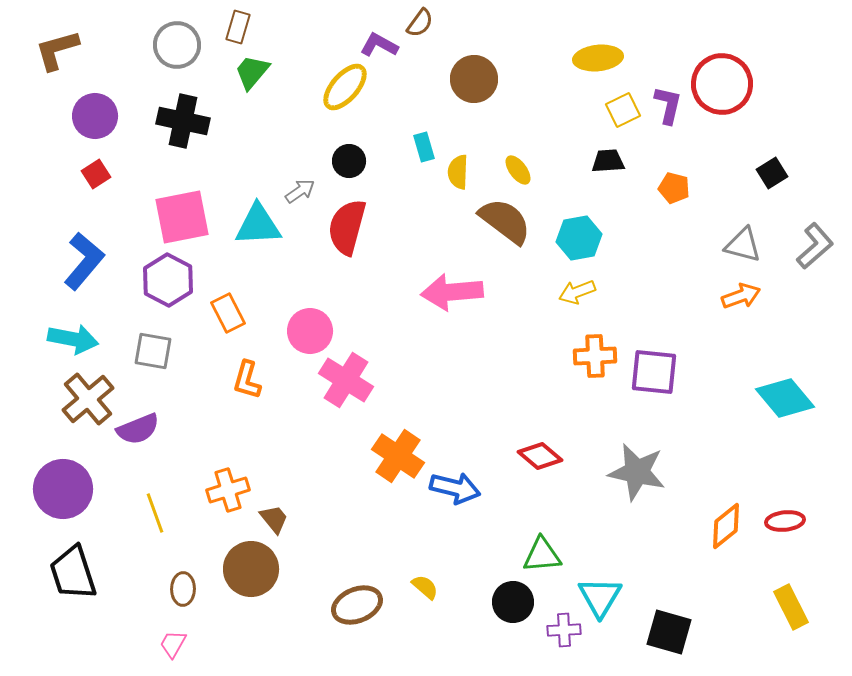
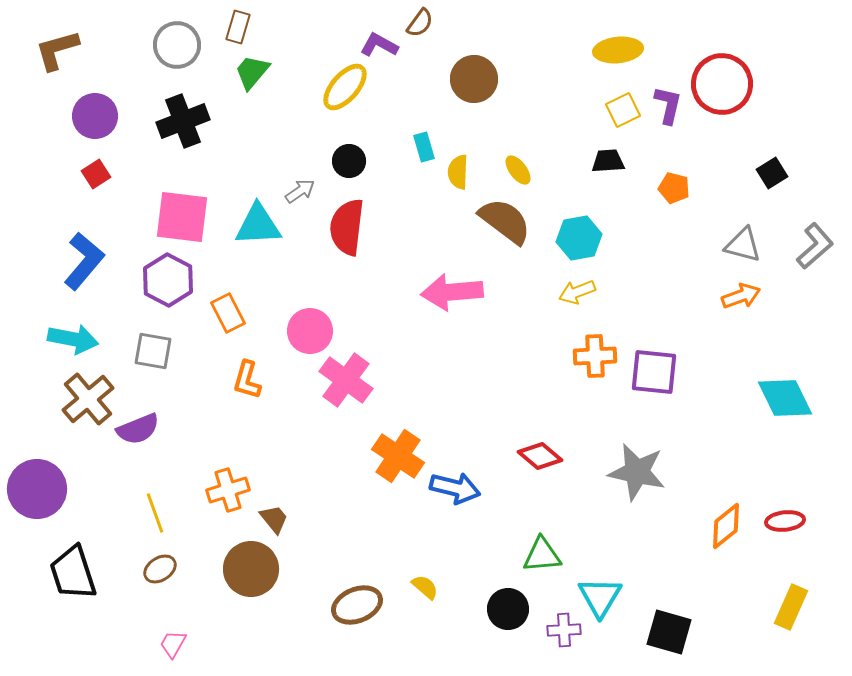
yellow ellipse at (598, 58): moved 20 px right, 8 px up
black cross at (183, 121): rotated 33 degrees counterclockwise
pink square at (182, 217): rotated 18 degrees clockwise
red semicircle at (347, 227): rotated 8 degrees counterclockwise
pink cross at (346, 380): rotated 4 degrees clockwise
cyan diamond at (785, 398): rotated 14 degrees clockwise
purple circle at (63, 489): moved 26 px left
brown ellipse at (183, 589): moved 23 px left, 20 px up; rotated 56 degrees clockwise
black circle at (513, 602): moved 5 px left, 7 px down
yellow rectangle at (791, 607): rotated 51 degrees clockwise
